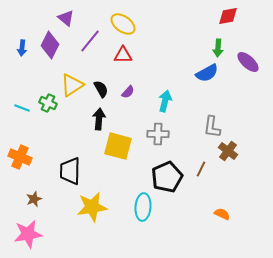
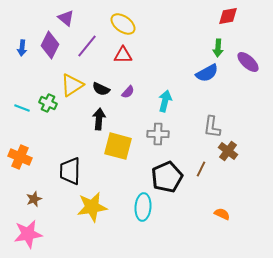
purple line: moved 3 px left, 5 px down
black semicircle: rotated 144 degrees clockwise
